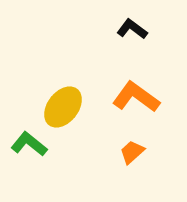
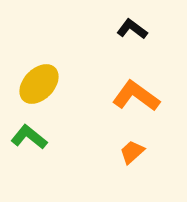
orange L-shape: moved 1 px up
yellow ellipse: moved 24 px left, 23 px up; rotated 6 degrees clockwise
green L-shape: moved 7 px up
